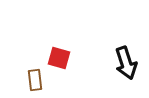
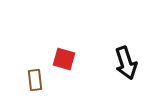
red square: moved 5 px right, 1 px down
